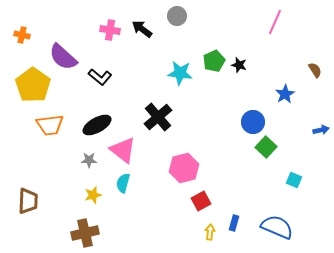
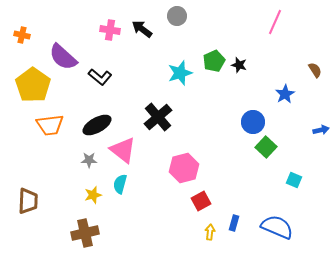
cyan star: rotated 25 degrees counterclockwise
cyan semicircle: moved 3 px left, 1 px down
